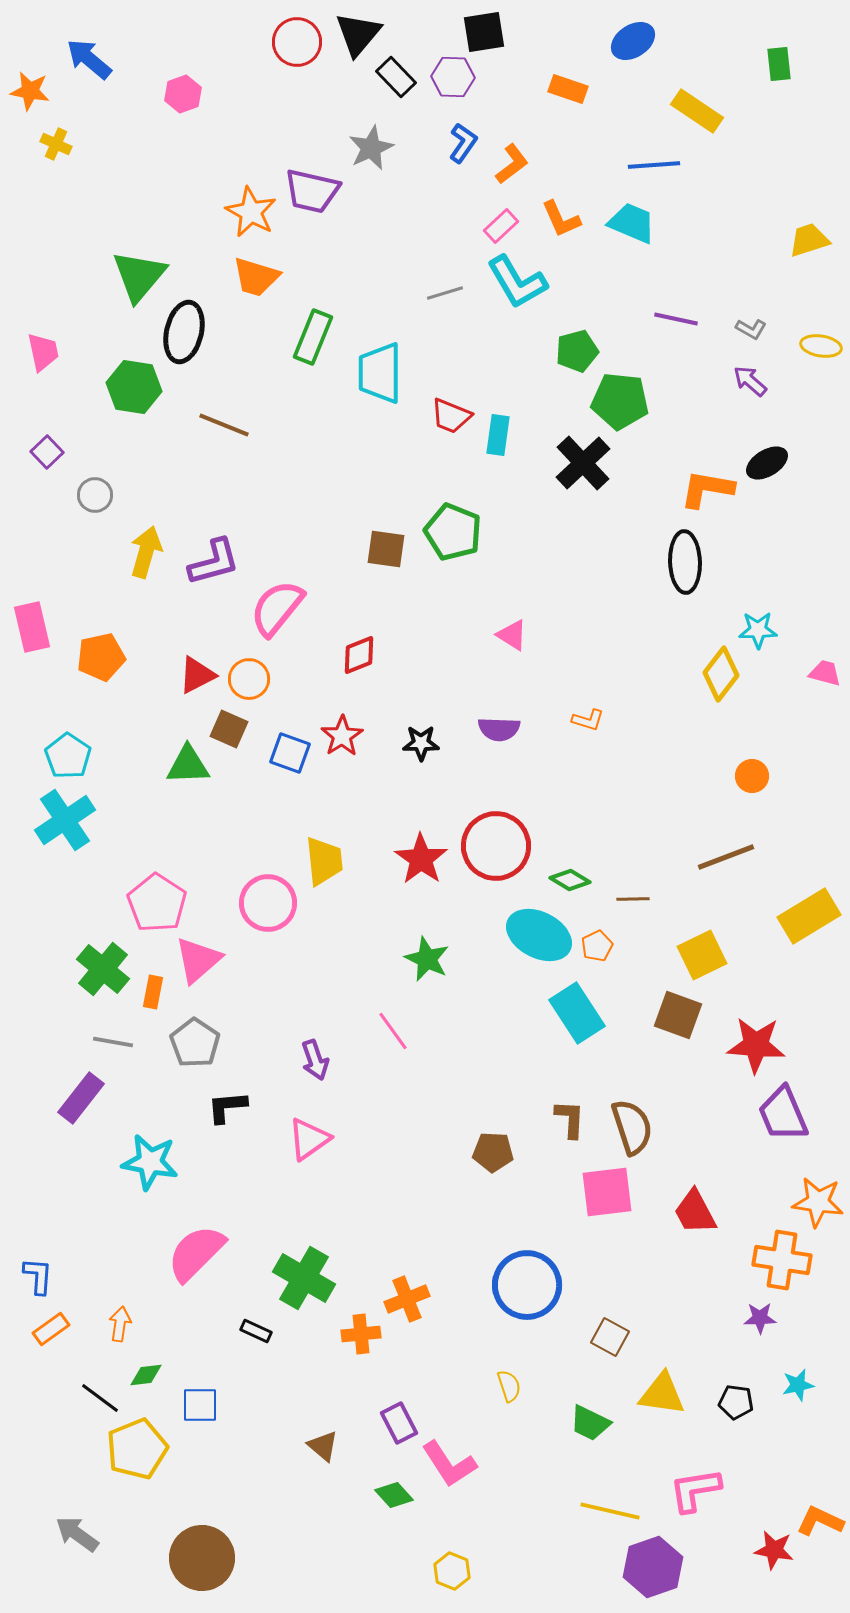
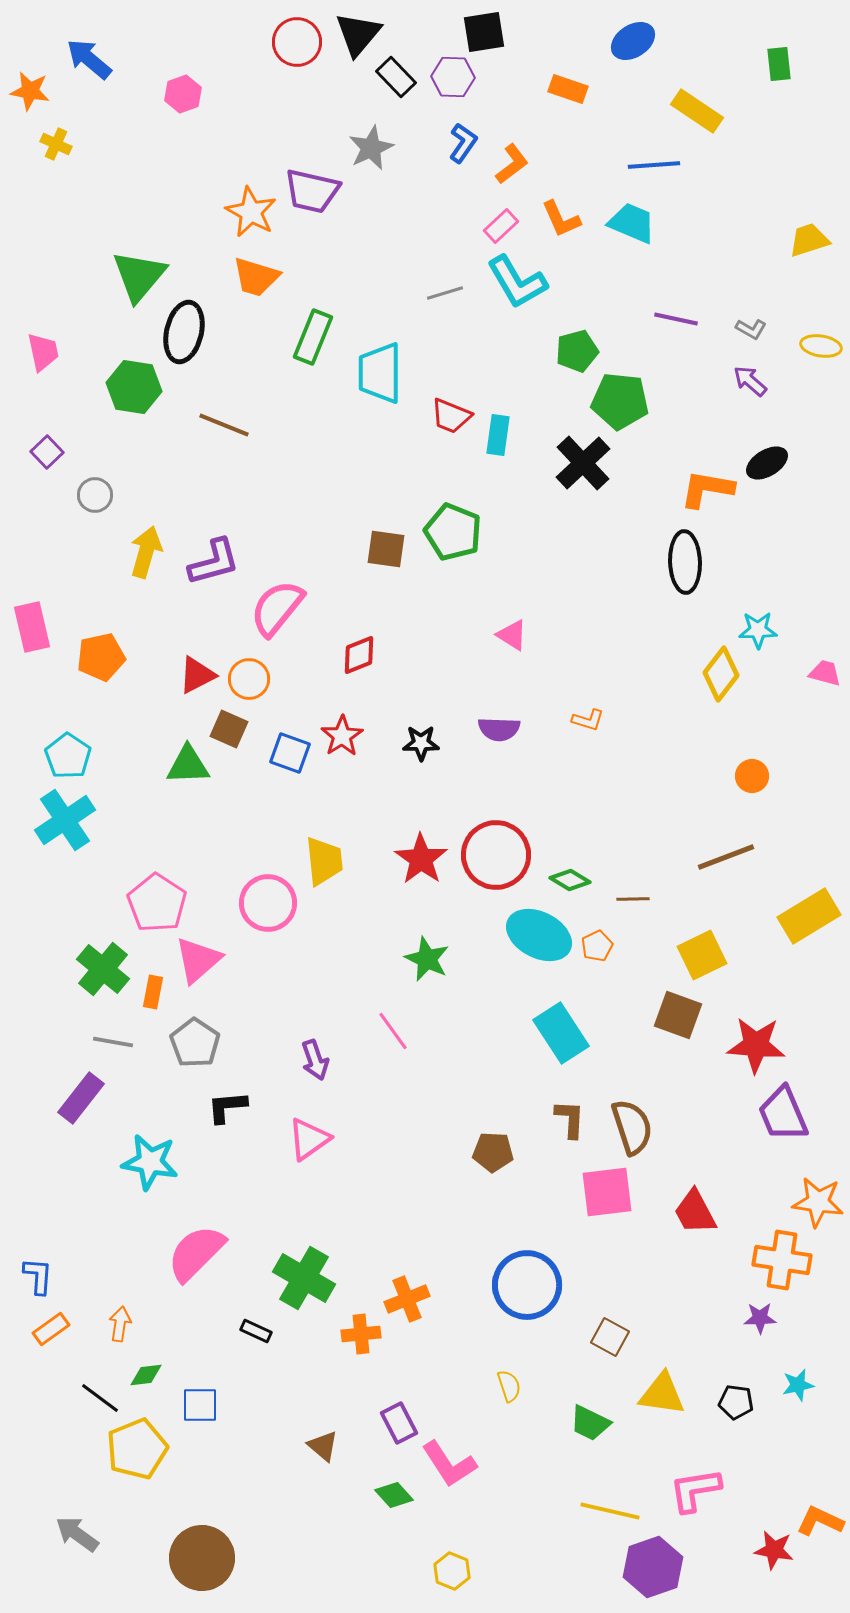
red circle at (496, 846): moved 9 px down
cyan rectangle at (577, 1013): moved 16 px left, 20 px down
